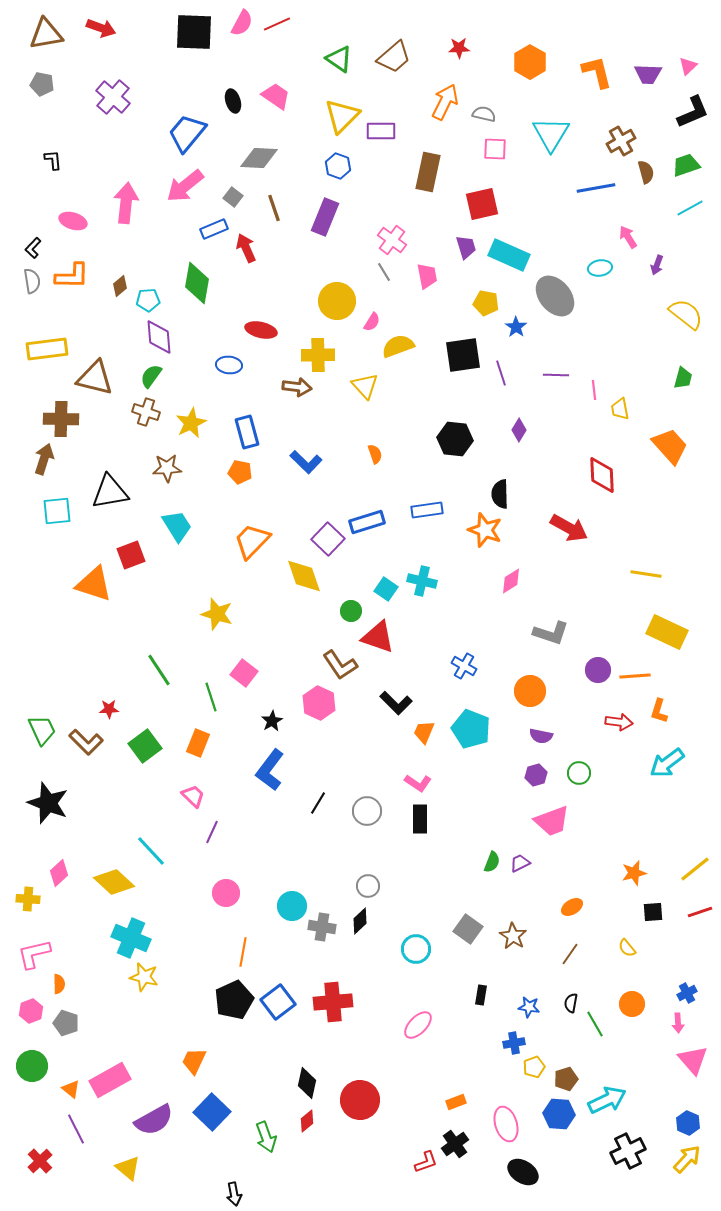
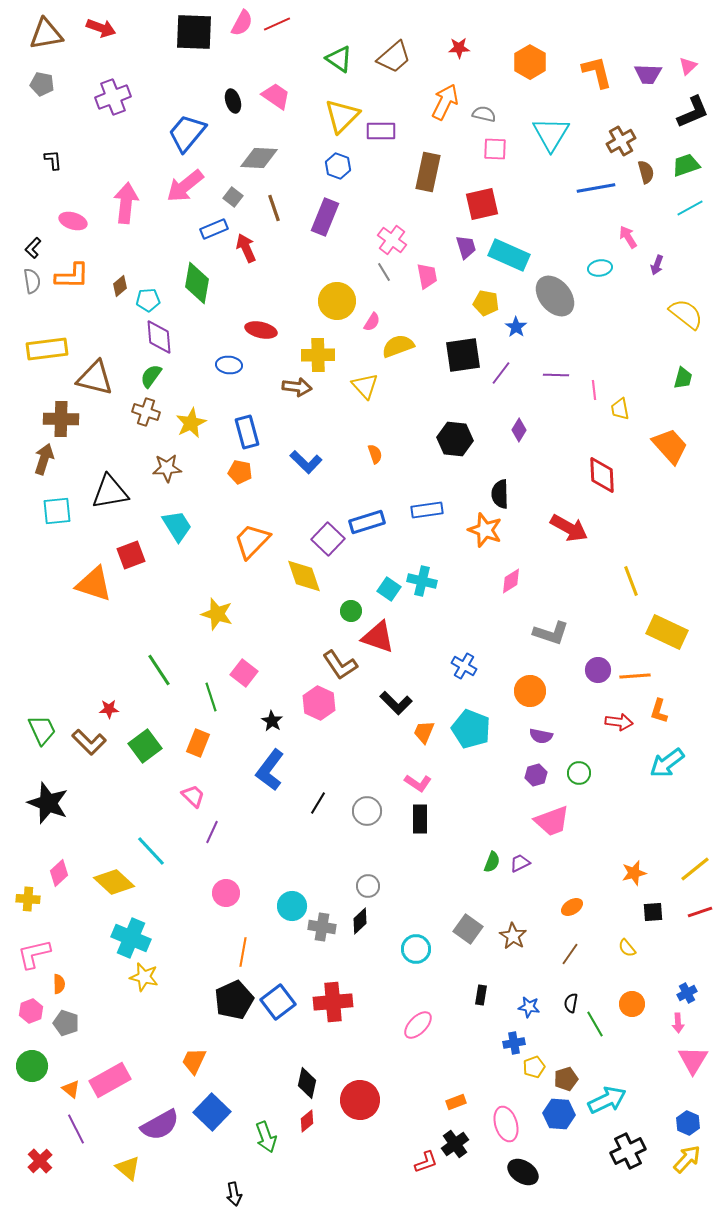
purple cross at (113, 97): rotated 28 degrees clockwise
purple line at (501, 373): rotated 55 degrees clockwise
yellow line at (646, 574): moved 15 px left, 7 px down; rotated 60 degrees clockwise
cyan square at (386, 589): moved 3 px right
black star at (272, 721): rotated 10 degrees counterclockwise
brown L-shape at (86, 742): moved 3 px right
pink triangle at (693, 1060): rotated 12 degrees clockwise
purple semicircle at (154, 1120): moved 6 px right, 5 px down
